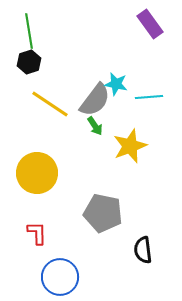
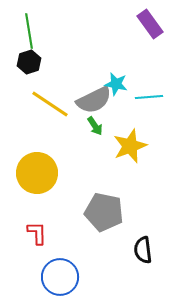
gray semicircle: moved 1 px left; rotated 27 degrees clockwise
gray pentagon: moved 1 px right, 1 px up
